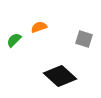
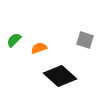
orange semicircle: moved 21 px down
gray square: moved 1 px right, 1 px down
